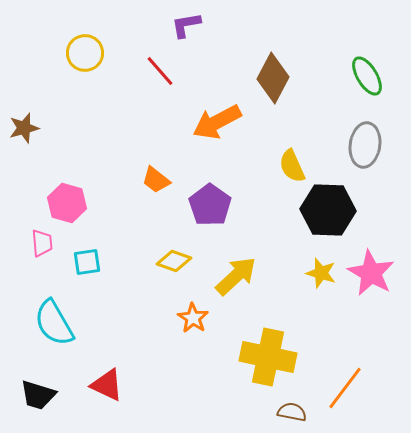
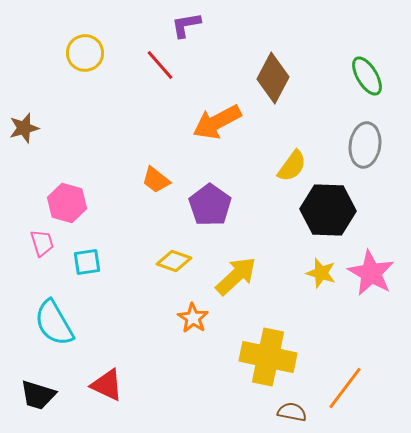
red line: moved 6 px up
yellow semicircle: rotated 120 degrees counterclockwise
pink trapezoid: rotated 12 degrees counterclockwise
